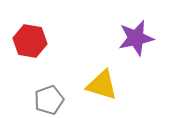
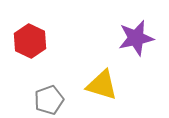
red hexagon: rotated 16 degrees clockwise
